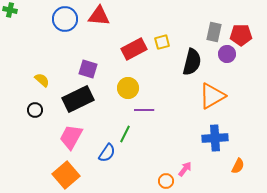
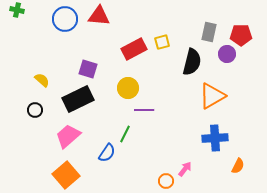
green cross: moved 7 px right
gray rectangle: moved 5 px left
pink trapezoid: moved 3 px left, 1 px up; rotated 20 degrees clockwise
